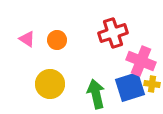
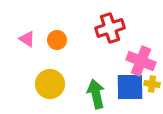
red cross: moved 3 px left, 5 px up
blue square: rotated 16 degrees clockwise
